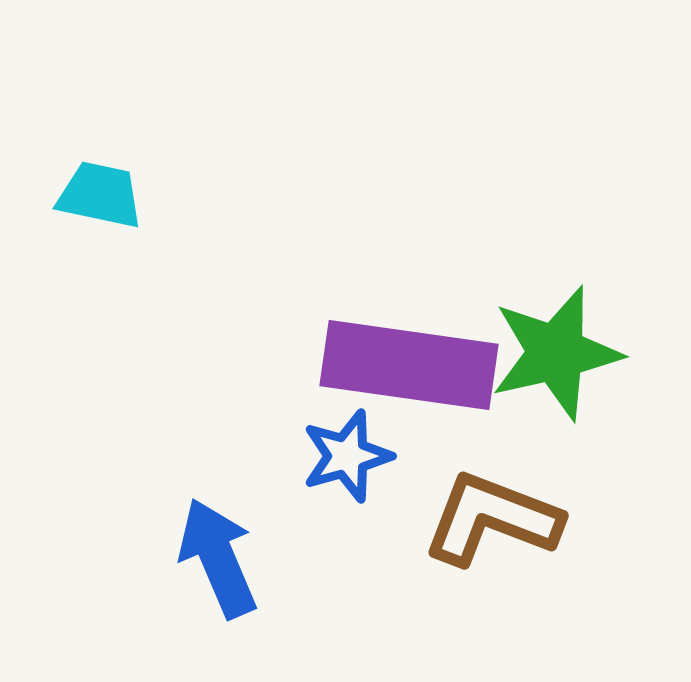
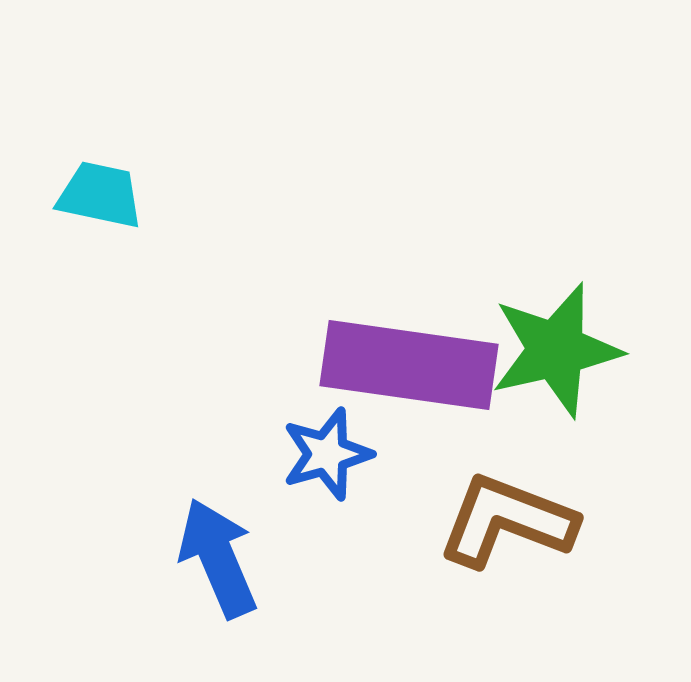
green star: moved 3 px up
blue star: moved 20 px left, 2 px up
brown L-shape: moved 15 px right, 2 px down
